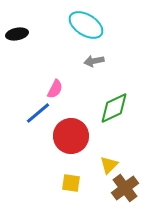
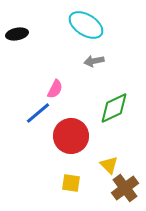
yellow triangle: rotated 30 degrees counterclockwise
